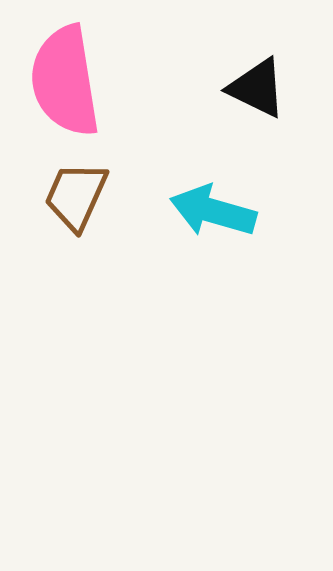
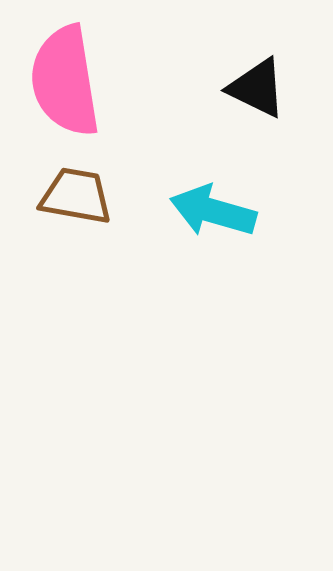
brown trapezoid: rotated 76 degrees clockwise
